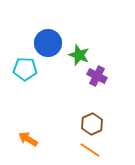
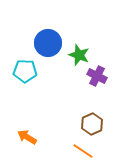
cyan pentagon: moved 2 px down
orange arrow: moved 1 px left, 2 px up
orange line: moved 7 px left, 1 px down
